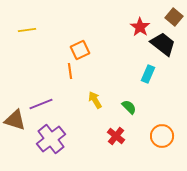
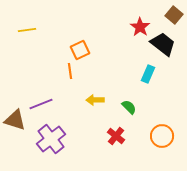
brown square: moved 2 px up
yellow arrow: rotated 60 degrees counterclockwise
